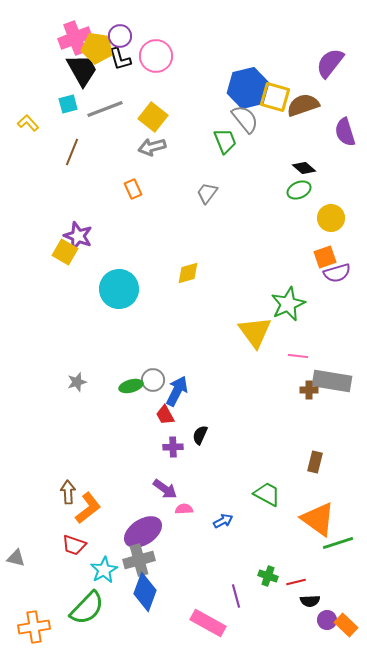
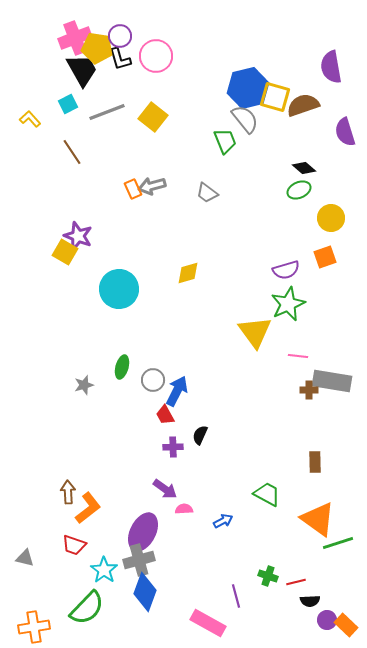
purple semicircle at (330, 63): moved 1 px right, 4 px down; rotated 48 degrees counterclockwise
cyan square at (68, 104): rotated 12 degrees counterclockwise
gray line at (105, 109): moved 2 px right, 3 px down
yellow L-shape at (28, 123): moved 2 px right, 4 px up
gray arrow at (152, 147): moved 39 px down
brown line at (72, 152): rotated 56 degrees counterclockwise
gray trapezoid at (207, 193): rotated 90 degrees counterclockwise
purple semicircle at (337, 273): moved 51 px left, 3 px up
gray star at (77, 382): moved 7 px right, 3 px down
green ellipse at (131, 386): moved 9 px left, 19 px up; rotated 60 degrees counterclockwise
brown rectangle at (315, 462): rotated 15 degrees counterclockwise
purple ellipse at (143, 532): rotated 30 degrees counterclockwise
gray triangle at (16, 558): moved 9 px right
cyan star at (104, 570): rotated 8 degrees counterclockwise
